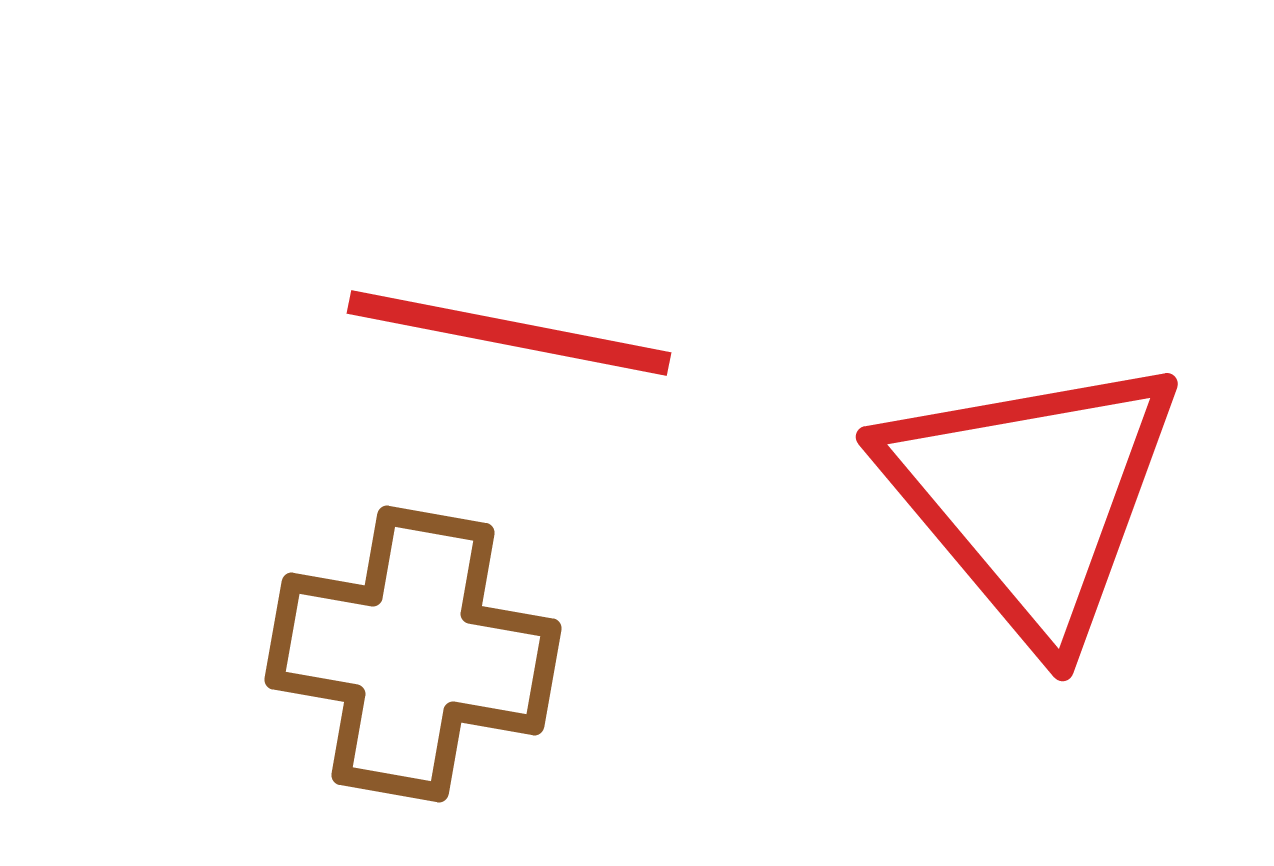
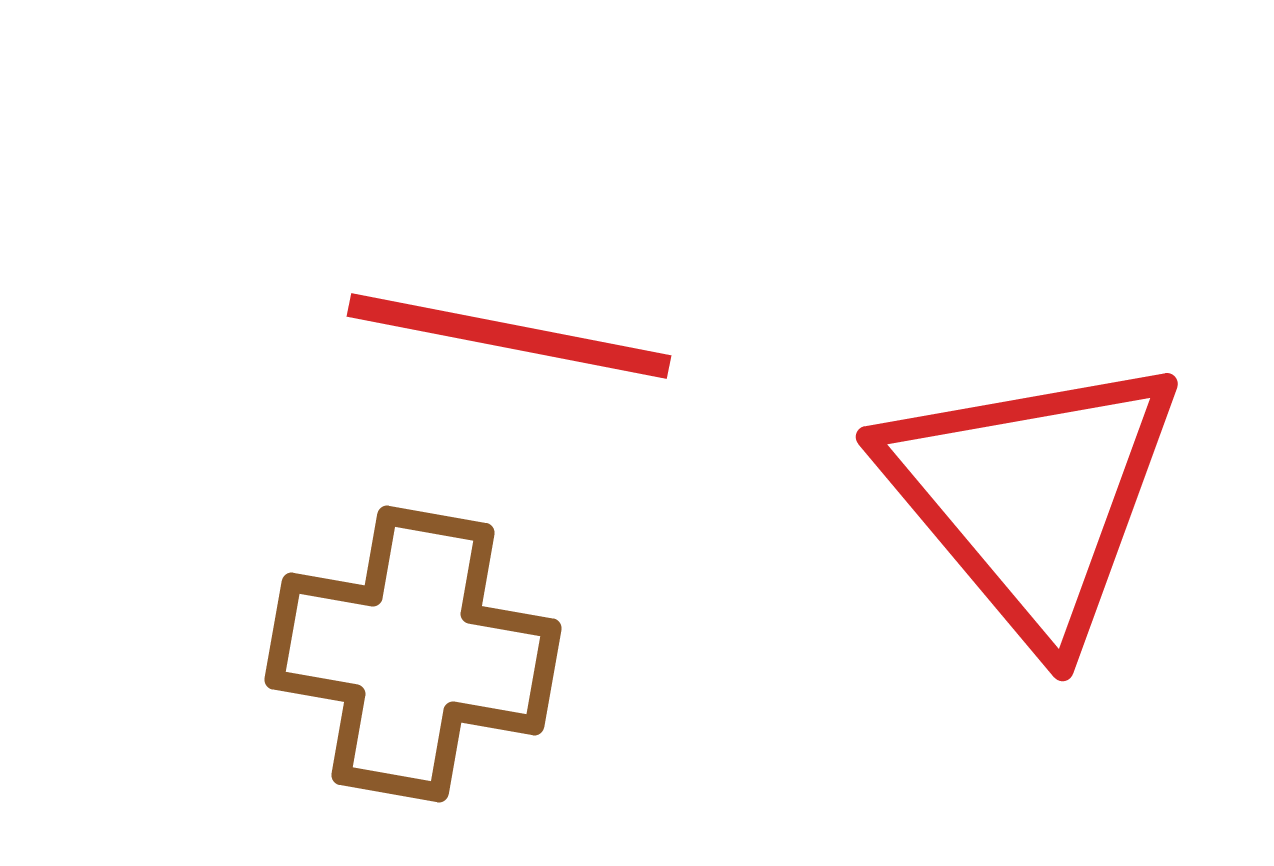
red line: moved 3 px down
